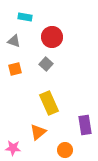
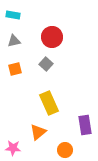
cyan rectangle: moved 12 px left, 2 px up
gray triangle: rotated 32 degrees counterclockwise
